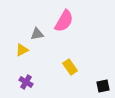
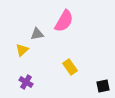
yellow triangle: rotated 16 degrees counterclockwise
